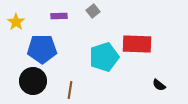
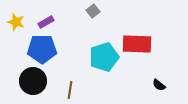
purple rectangle: moved 13 px left, 6 px down; rotated 28 degrees counterclockwise
yellow star: rotated 18 degrees counterclockwise
